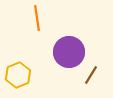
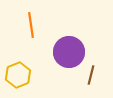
orange line: moved 6 px left, 7 px down
brown line: rotated 18 degrees counterclockwise
